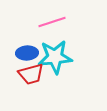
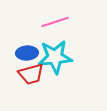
pink line: moved 3 px right
